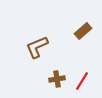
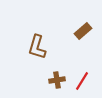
brown L-shape: rotated 50 degrees counterclockwise
brown cross: moved 1 px down
